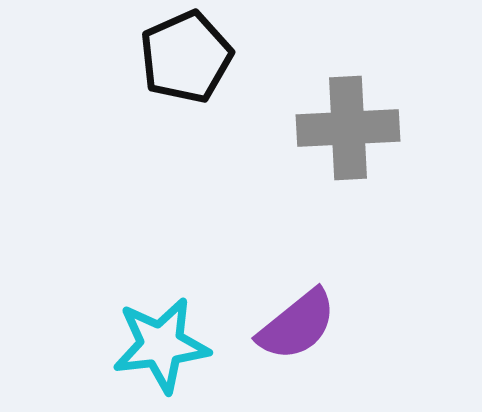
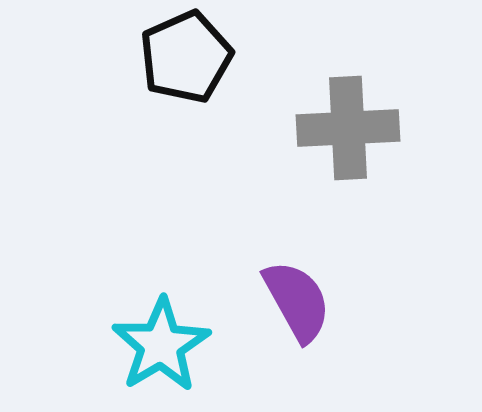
purple semicircle: moved 24 px up; rotated 80 degrees counterclockwise
cyan star: rotated 24 degrees counterclockwise
